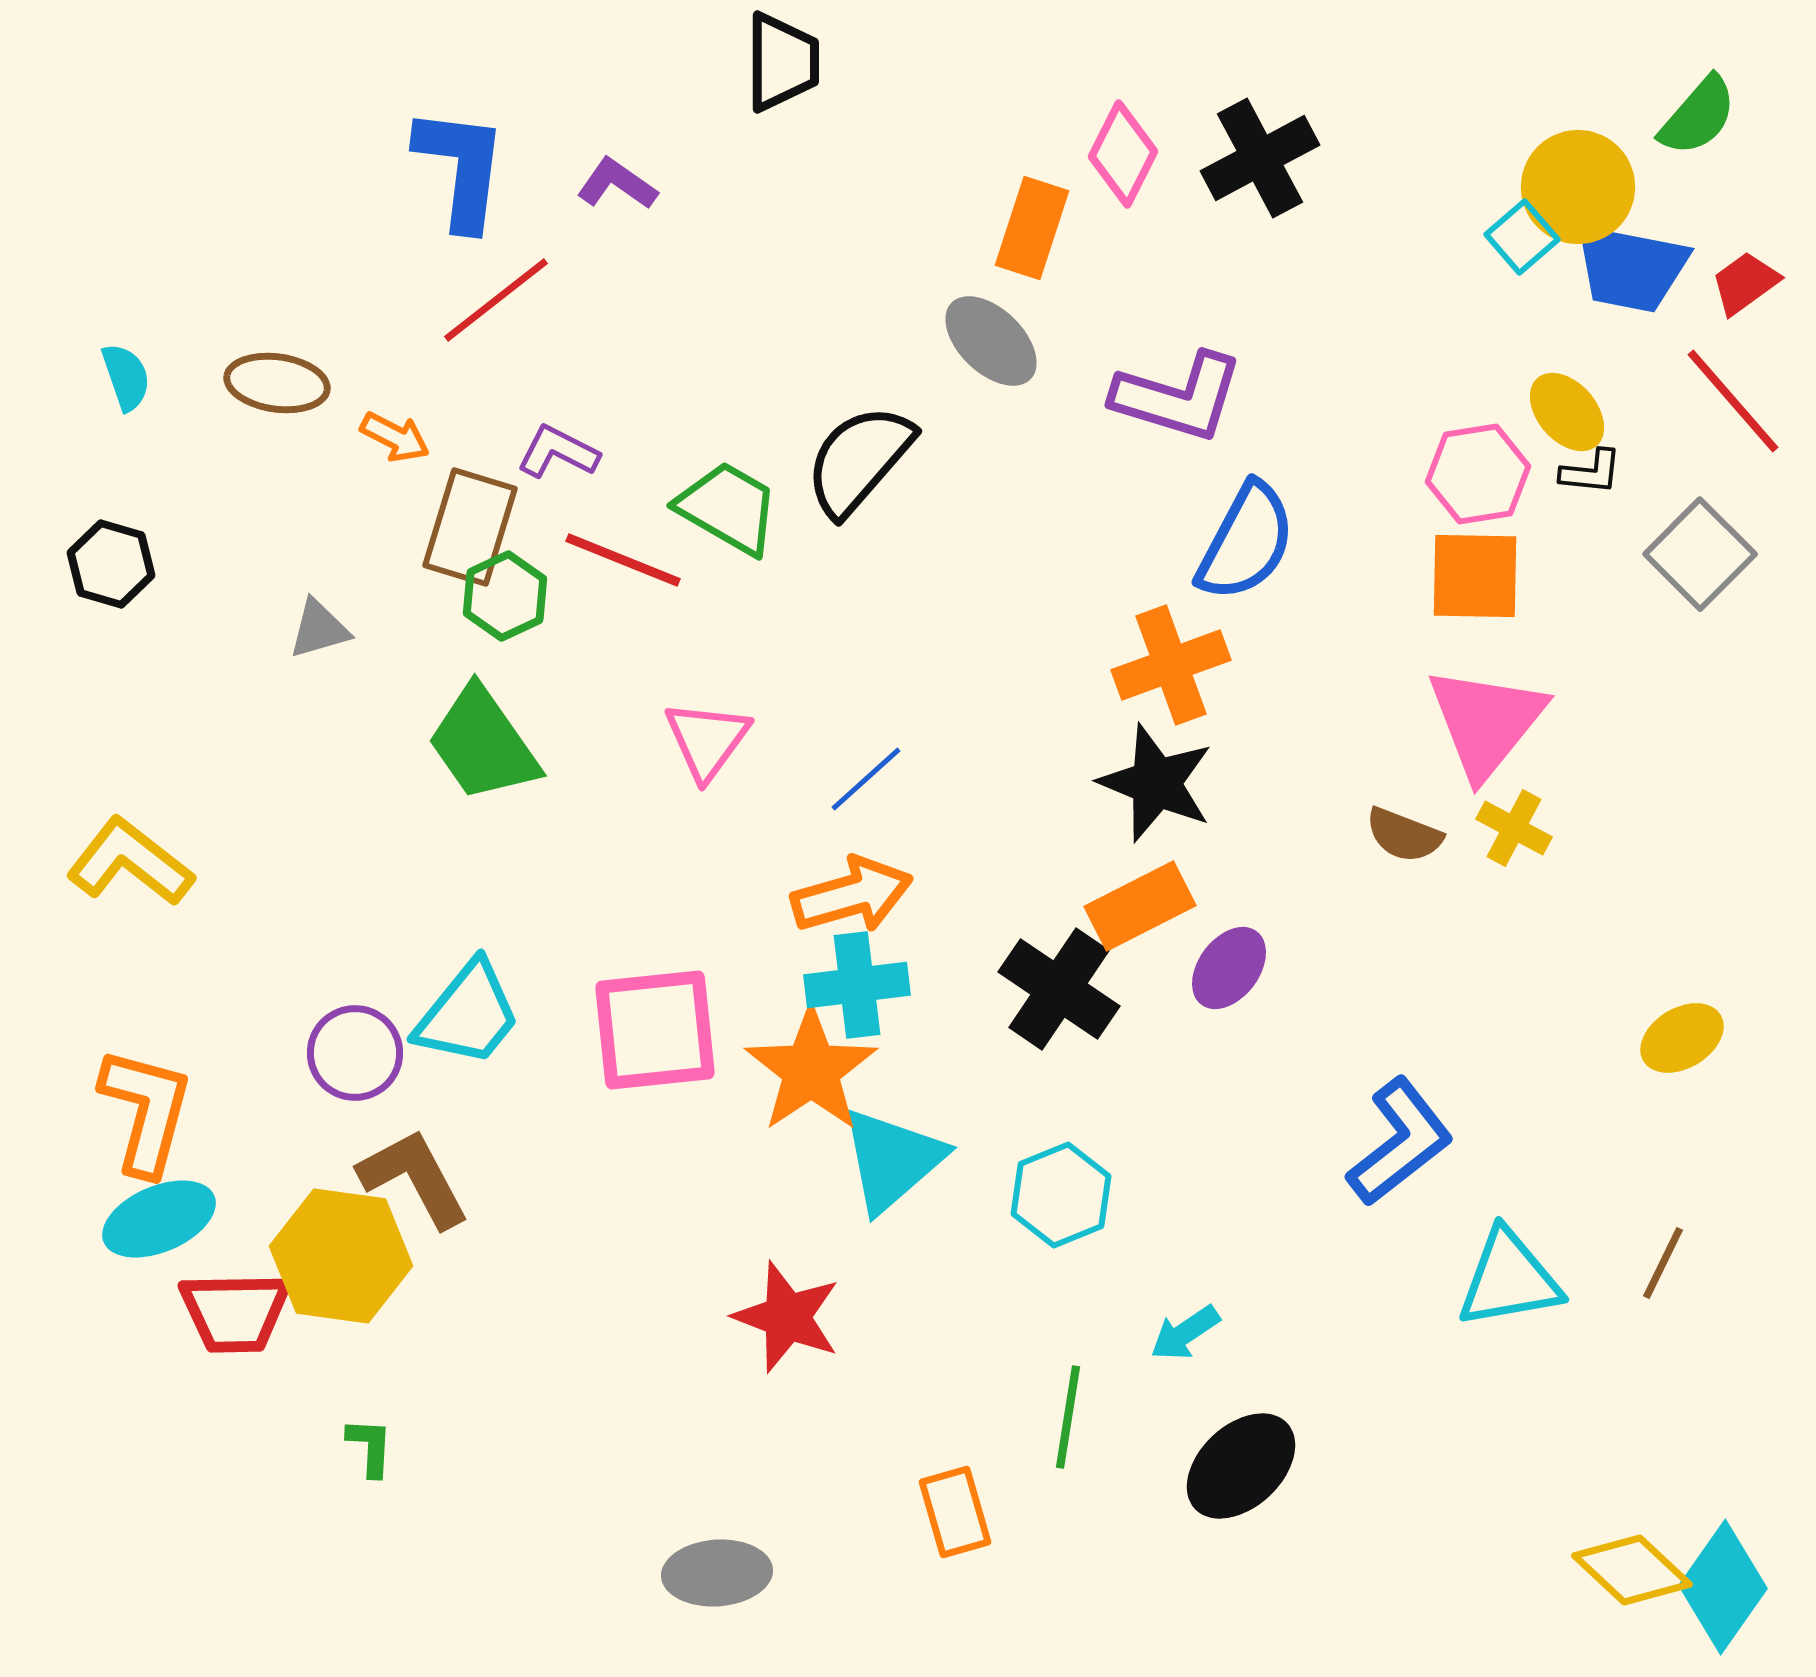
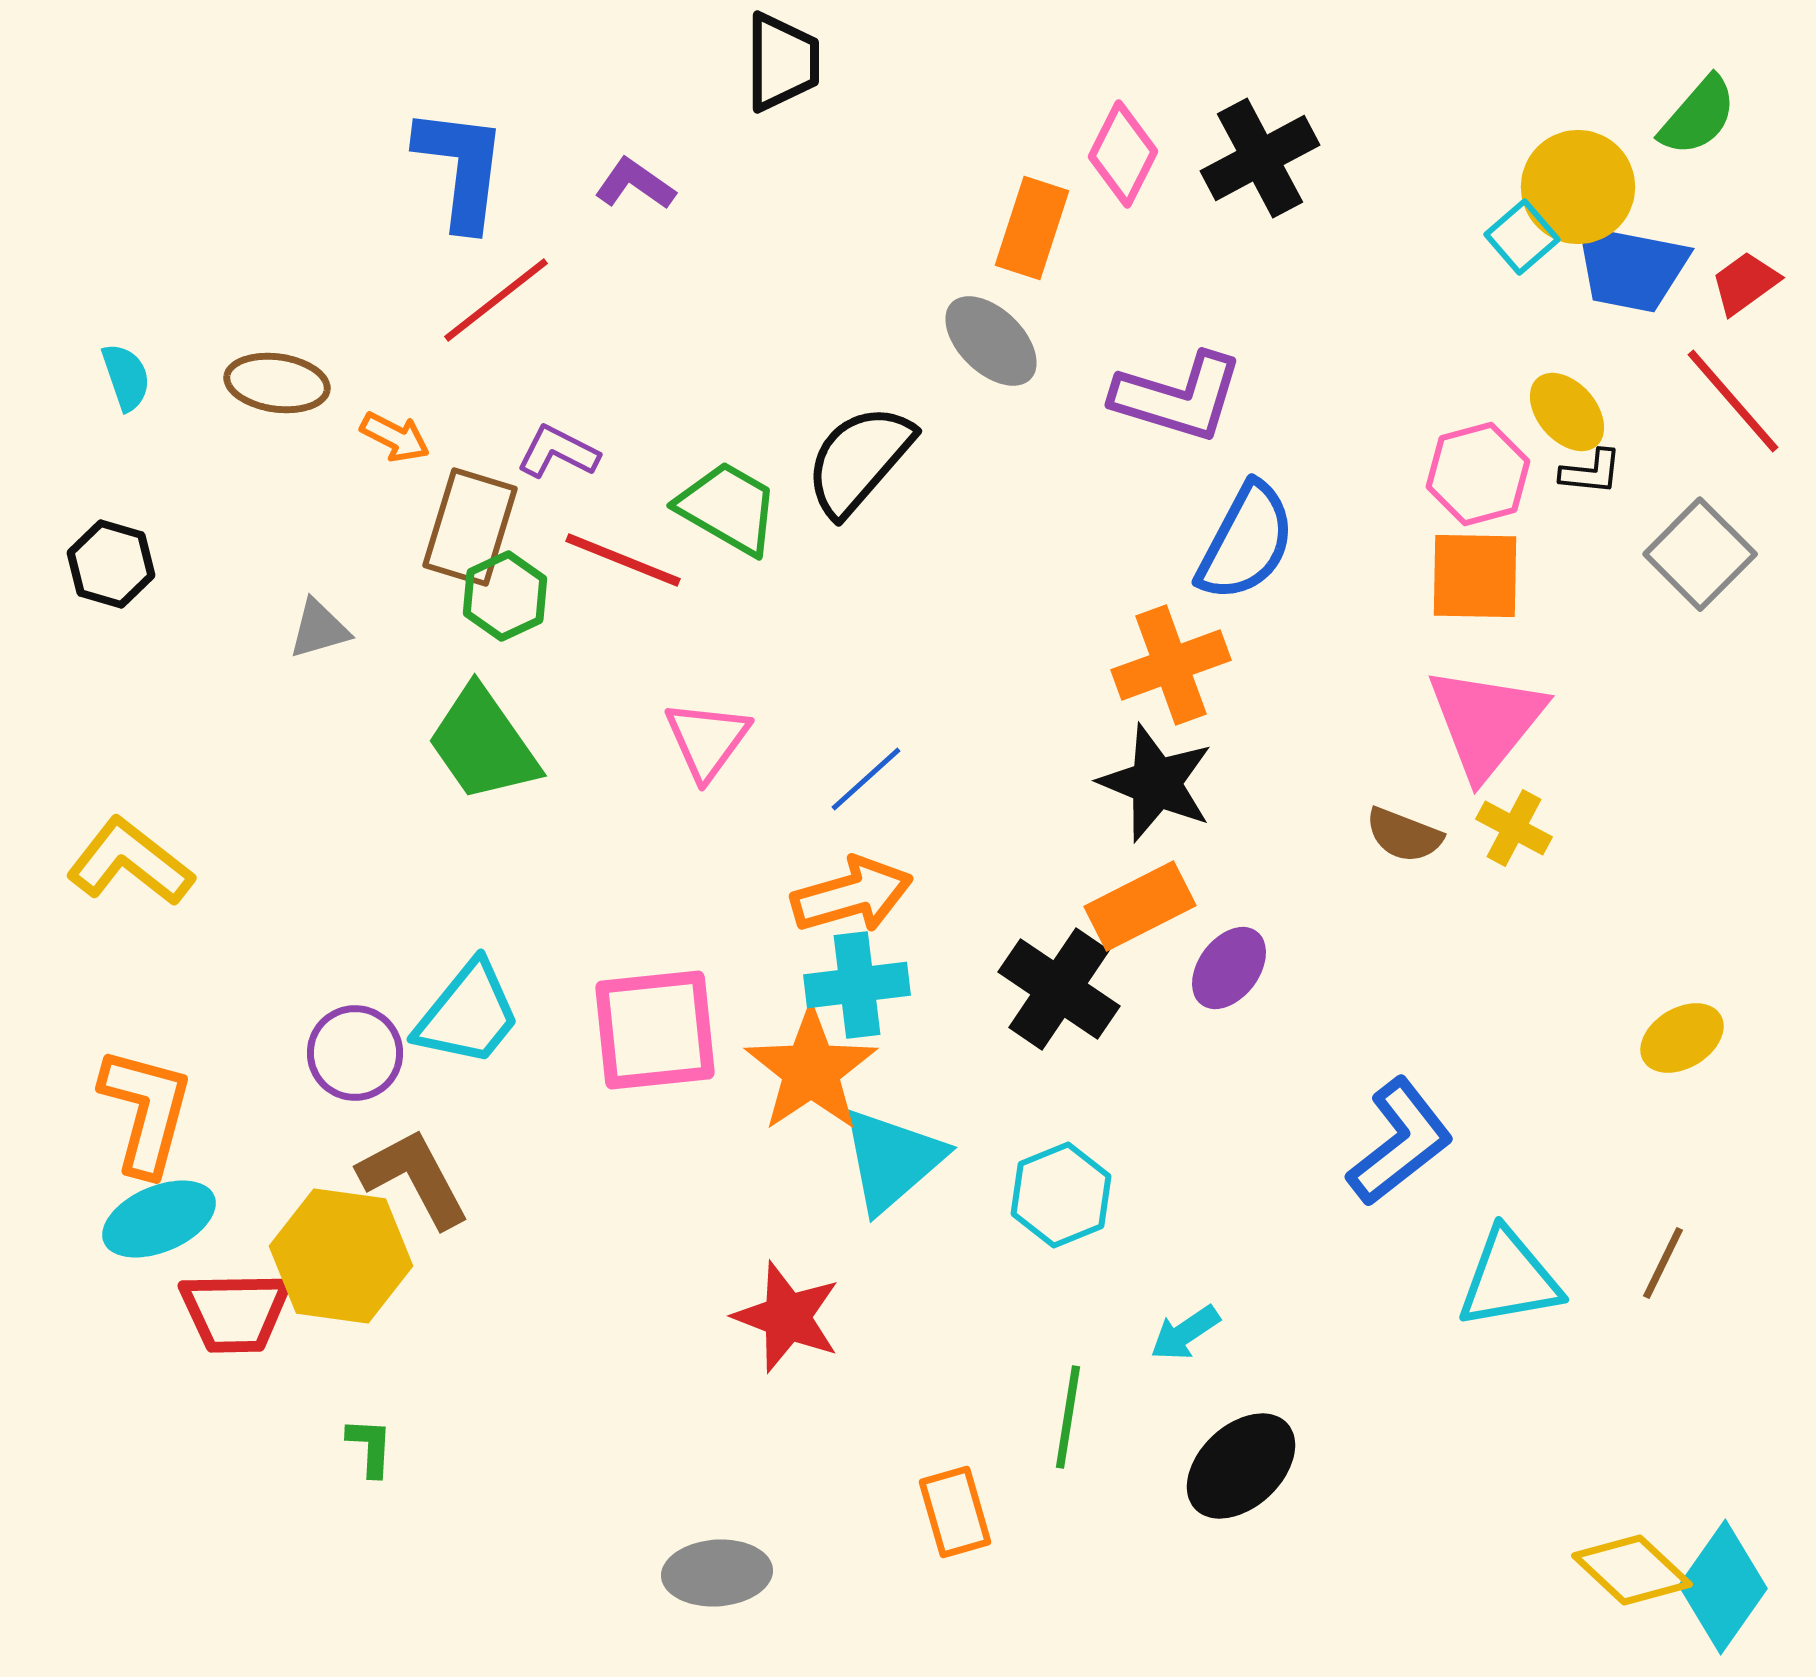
purple L-shape at (617, 184): moved 18 px right
pink hexagon at (1478, 474): rotated 6 degrees counterclockwise
